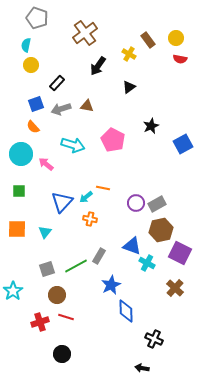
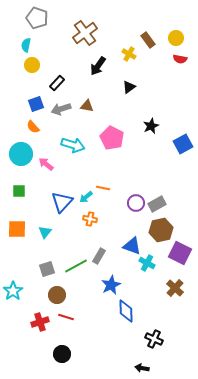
yellow circle at (31, 65): moved 1 px right
pink pentagon at (113, 140): moved 1 px left, 2 px up
